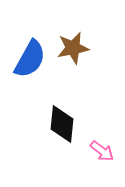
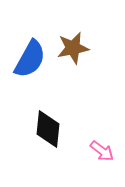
black diamond: moved 14 px left, 5 px down
